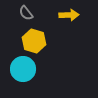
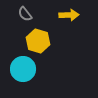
gray semicircle: moved 1 px left, 1 px down
yellow hexagon: moved 4 px right
